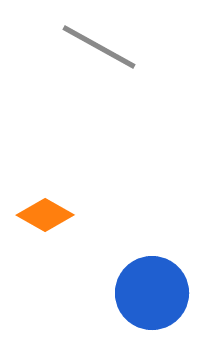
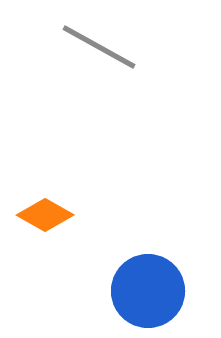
blue circle: moved 4 px left, 2 px up
